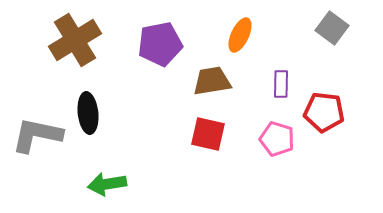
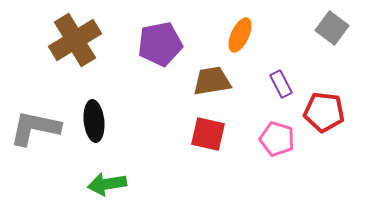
purple rectangle: rotated 28 degrees counterclockwise
black ellipse: moved 6 px right, 8 px down
gray L-shape: moved 2 px left, 7 px up
